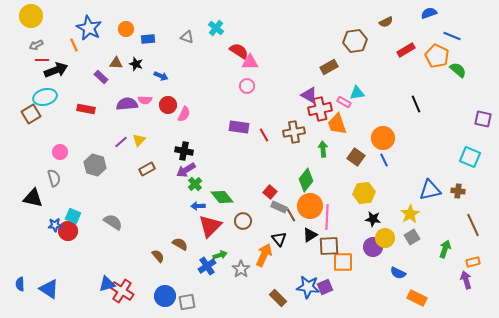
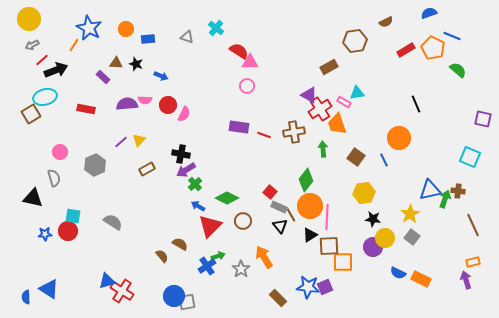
yellow circle at (31, 16): moved 2 px left, 3 px down
gray arrow at (36, 45): moved 4 px left
orange line at (74, 45): rotated 56 degrees clockwise
orange pentagon at (437, 56): moved 4 px left, 8 px up
red line at (42, 60): rotated 40 degrees counterclockwise
purple rectangle at (101, 77): moved 2 px right
red cross at (320, 109): rotated 20 degrees counterclockwise
red line at (264, 135): rotated 40 degrees counterclockwise
orange circle at (383, 138): moved 16 px right
black cross at (184, 151): moved 3 px left, 3 px down
gray hexagon at (95, 165): rotated 20 degrees clockwise
green diamond at (222, 197): moved 5 px right, 1 px down; rotated 25 degrees counterclockwise
blue arrow at (198, 206): rotated 32 degrees clockwise
cyan square at (73, 216): rotated 14 degrees counterclockwise
blue star at (55, 225): moved 10 px left, 9 px down
gray square at (412, 237): rotated 21 degrees counterclockwise
black triangle at (279, 239): moved 1 px right, 13 px up
green arrow at (445, 249): moved 50 px up
green arrow at (220, 255): moved 2 px left, 1 px down
orange arrow at (264, 255): moved 2 px down; rotated 55 degrees counterclockwise
brown semicircle at (158, 256): moved 4 px right
blue semicircle at (20, 284): moved 6 px right, 13 px down
blue triangle at (107, 284): moved 3 px up
blue circle at (165, 296): moved 9 px right
orange rectangle at (417, 298): moved 4 px right, 19 px up
